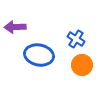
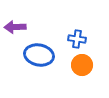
blue cross: moved 1 px right; rotated 24 degrees counterclockwise
